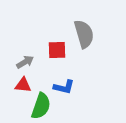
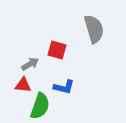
gray semicircle: moved 10 px right, 5 px up
red square: rotated 18 degrees clockwise
gray arrow: moved 5 px right, 2 px down
green semicircle: moved 1 px left
